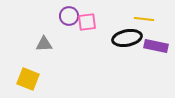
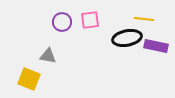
purple circle: moved 7 px left, 6 px down
pink square: moved 3 px right, 2 px up
gray triangle: moved 4 px right, 12 px down; rotated 12 degrees clockwise
yellow square: moved 1 px right
